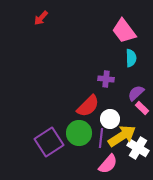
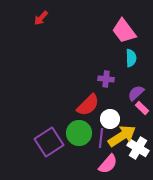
red semicircle: moved 1 px up
